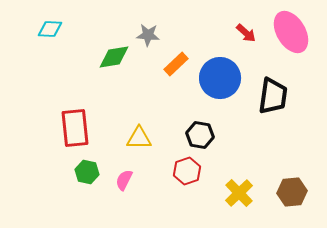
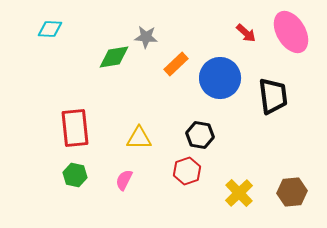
gray star: moved 2 px left, 2 px down
black trapezoid: rotated 15 degrees counterclockwise
green hexagon: moved 12 px left, 3 px down
